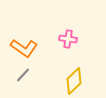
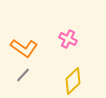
pink cross: rotated 18 degrees clockwise
yellow diamond: moved 1 px left
